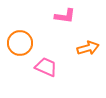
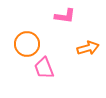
orange circle: moved 7 px right, 1 px down
pink trapezoid: moved 2 px left, 1 px down; rotated 135 degrees counterclockwise
